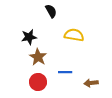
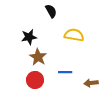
red circle: moved 3 px left, 2 px up
